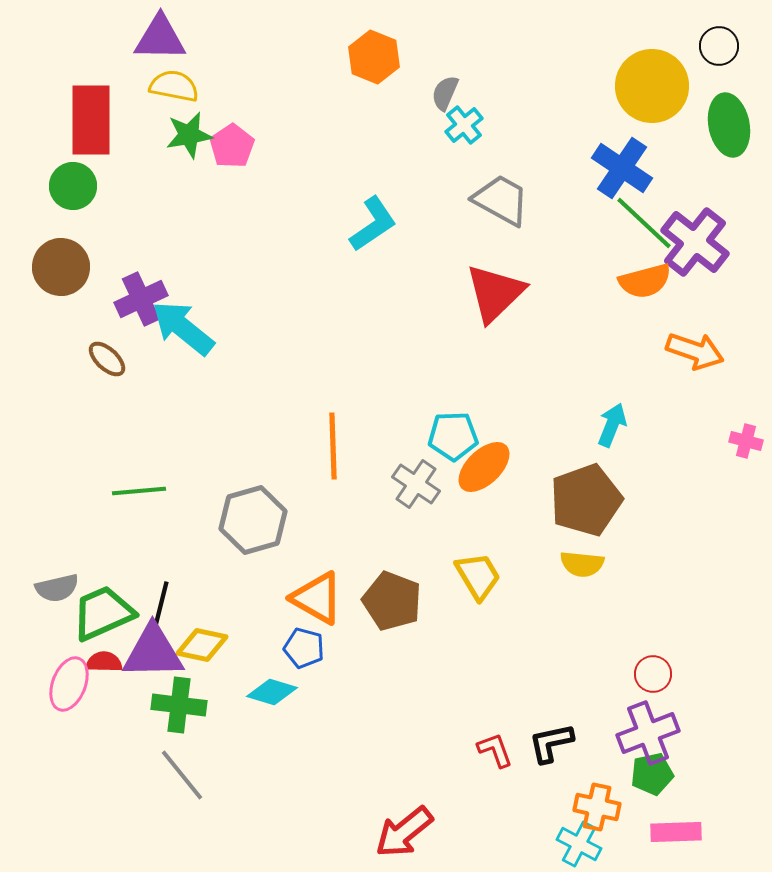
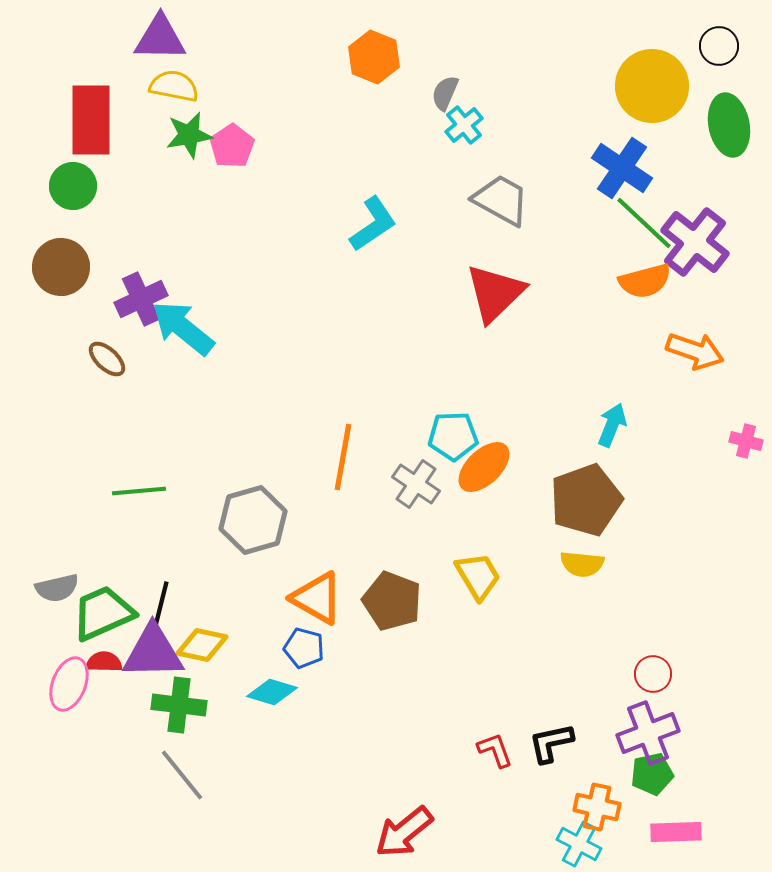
orange line at (333, 446): moved 10 px right, 11 px down; rotated 12 degrees clockwise
